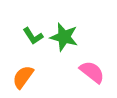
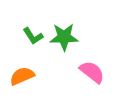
green star: rotated 16 degrees counterclockwise
orange semicircle: moved 1 px left, 1 px up; rotated 30 degrees clockwise
